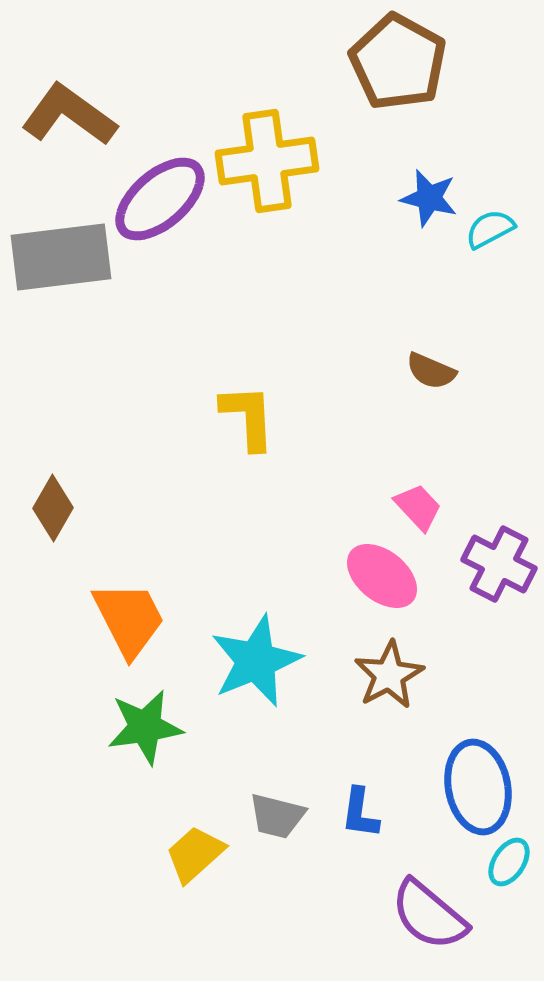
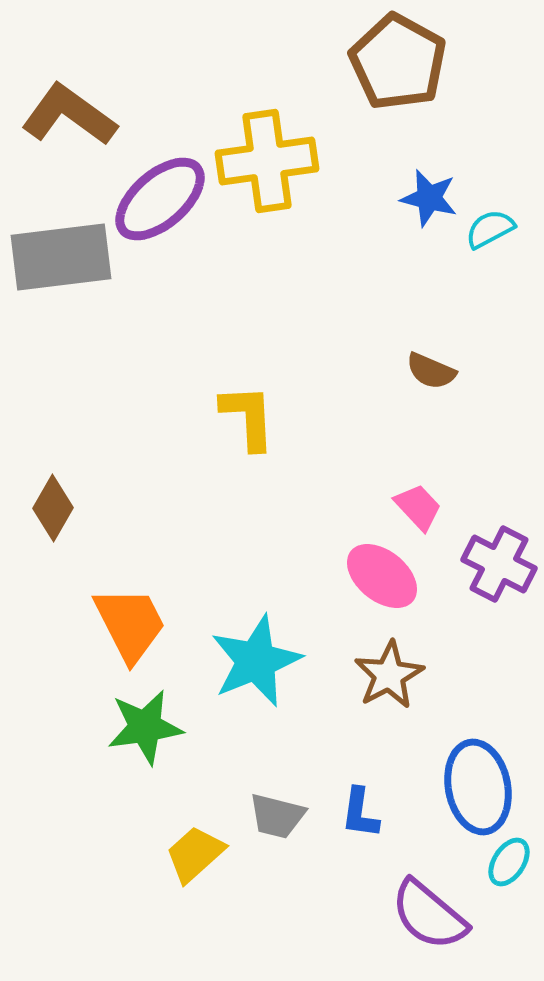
orange trapezoid: moved 1 px right, 5 px down
